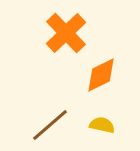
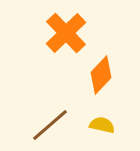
orange diamond: rotated 21 degrees counterclockwise
